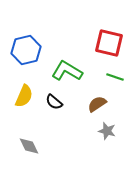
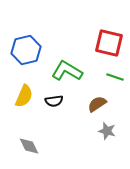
black semicircle: moved 1 px up; rotated 48 degrees counterclockwise
